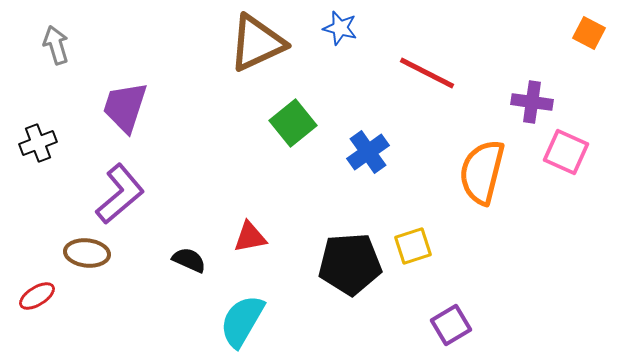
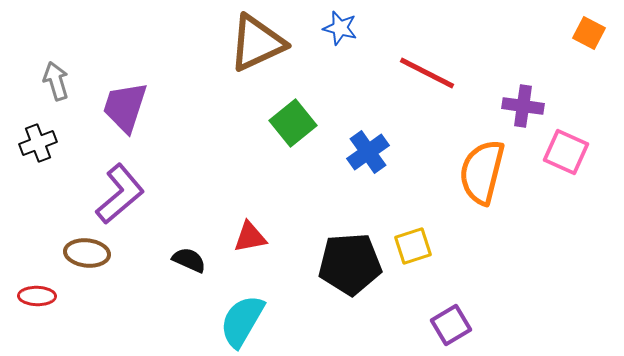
gray arrow: moved 36 px down
purple cross: moved 9 px left, 4 px down
red ellipse: rotated 33 degrees clockwise
